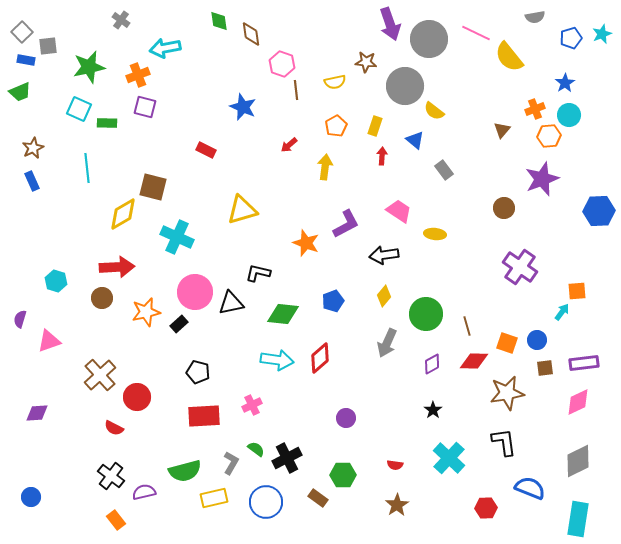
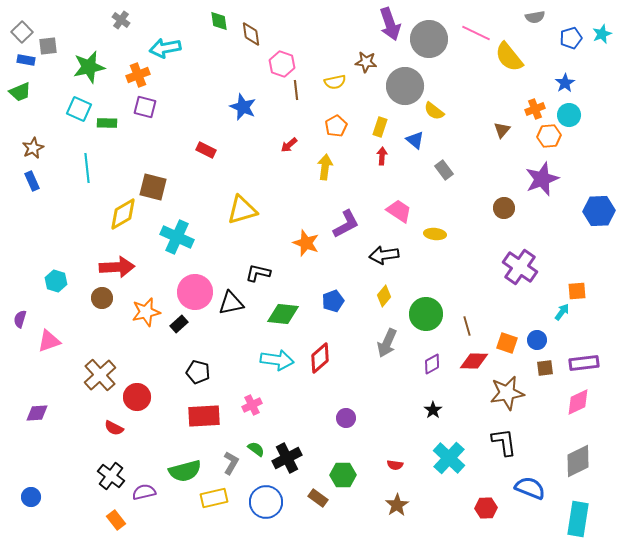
yellow rectangle at (375, 126): moved 5 px right, 1 px down
